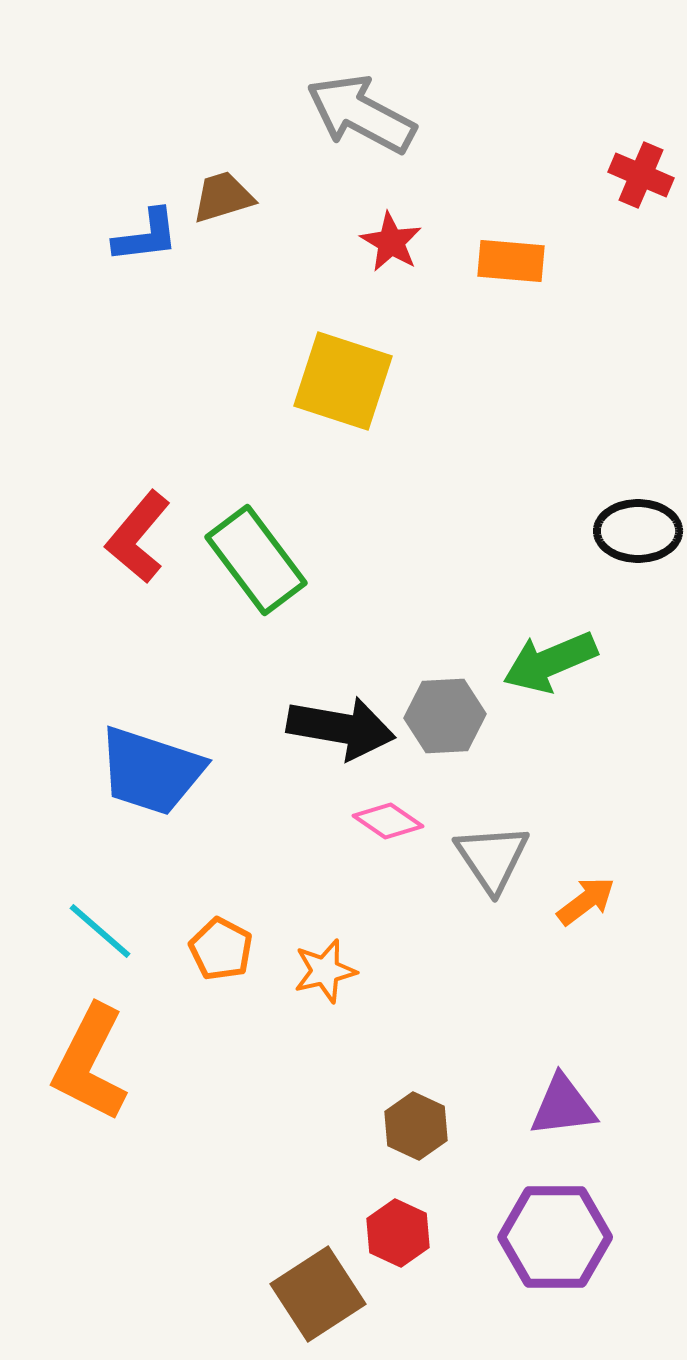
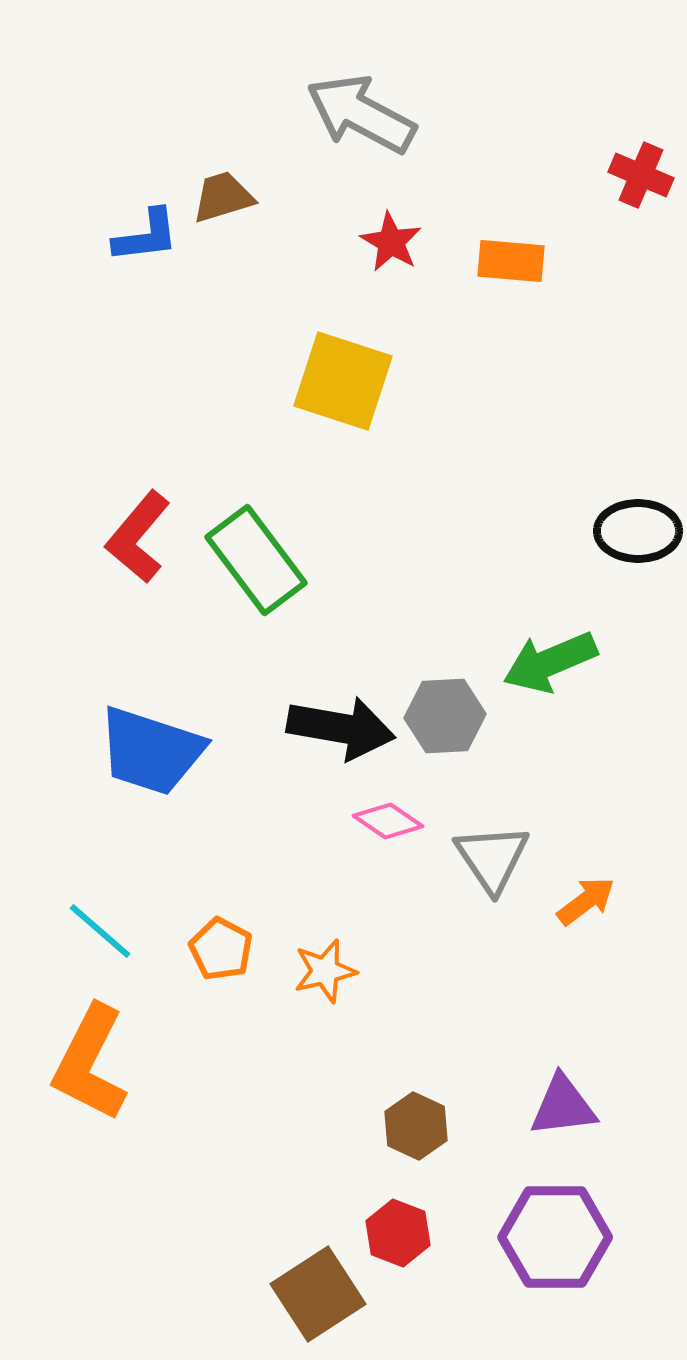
blue trapezoid: moved 20 px up
red hexagon: rotated 4 degrees counterclockwise
